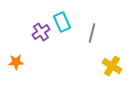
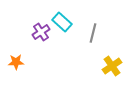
cyan rectangle: rotated 24 degrees counterclockwise
gray line: moved 1 px right
yellow cross: rotated 24 degrees clockwise
